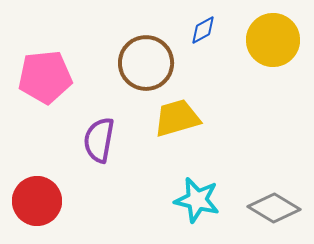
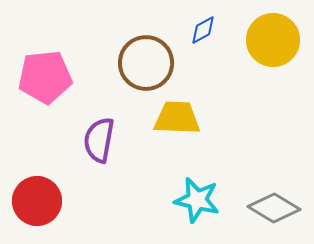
yellow trapezoid: rotated 18 degrees clockwise
